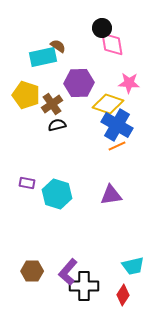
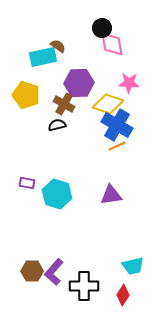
brown cross: moved 12 px right; rotated 25 degrees counterclockwise
purple L-shape: moved 14 px left
